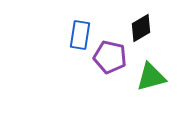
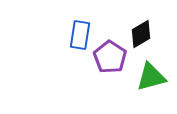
black diamond: moved 6 px down
purple pentagon: rotated 20 degrees clockwise
